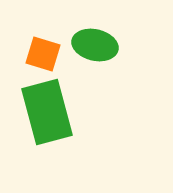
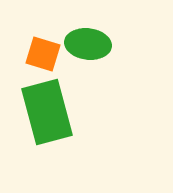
green ellipse: moved 7 px left, 1 px up; rotated 6 degrees counterclockwise
